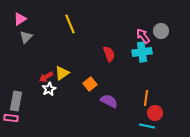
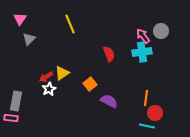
pink triangle: rotated 24 degrees counterclockwise
gray triangle: moved 3 px right, 2 px down
